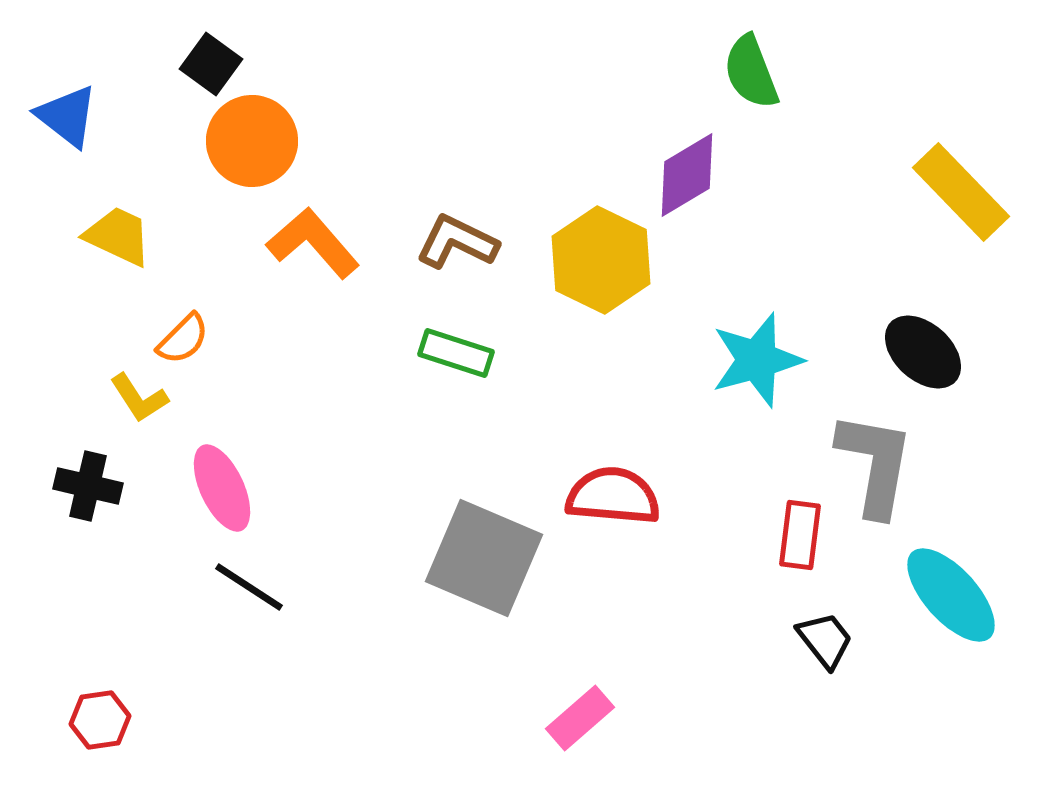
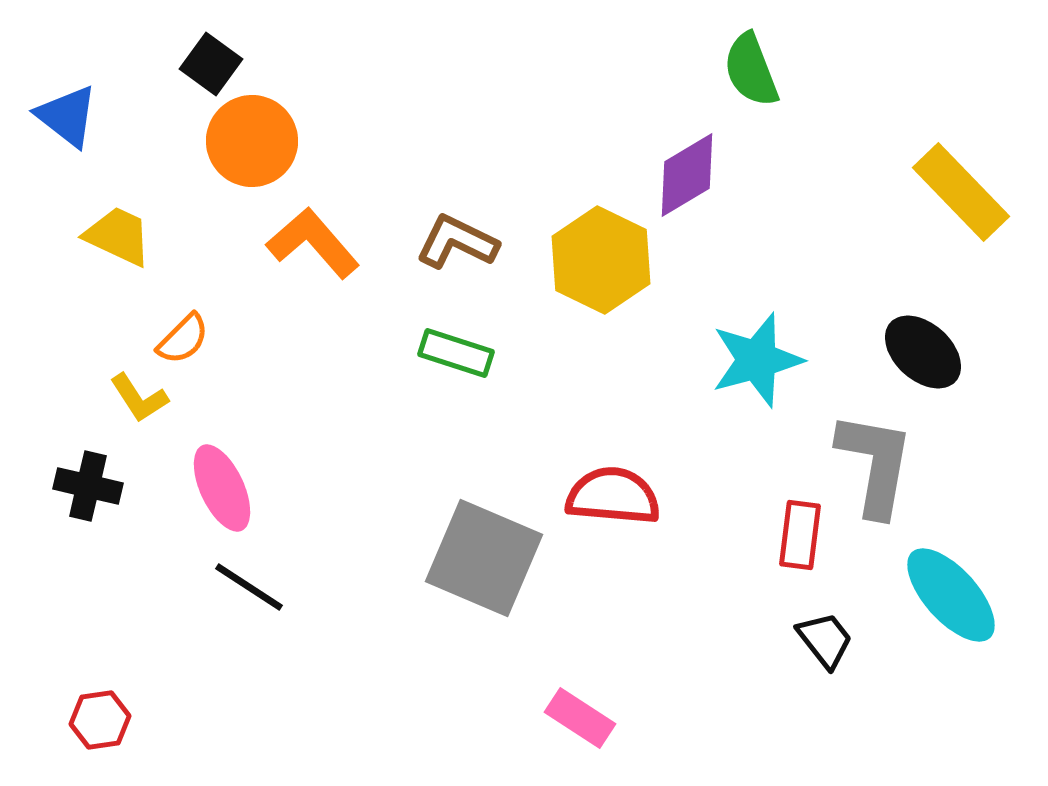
green semicircle: moved 2 px up
pink rectangle: rotated 74 degrees clockwise
